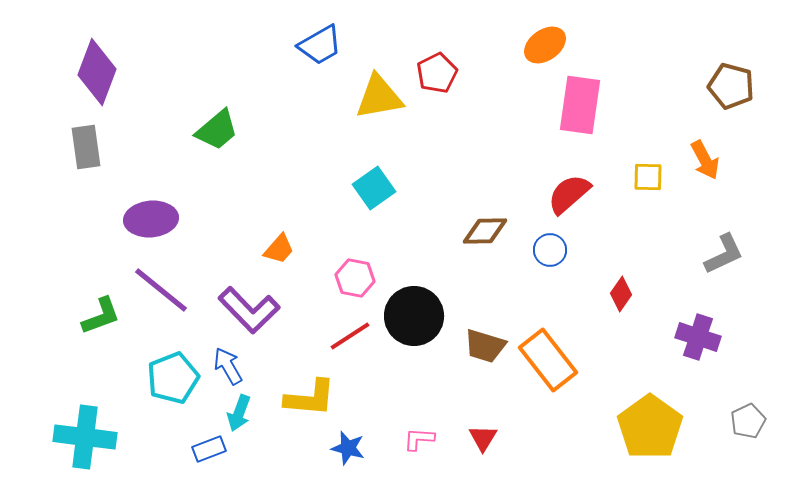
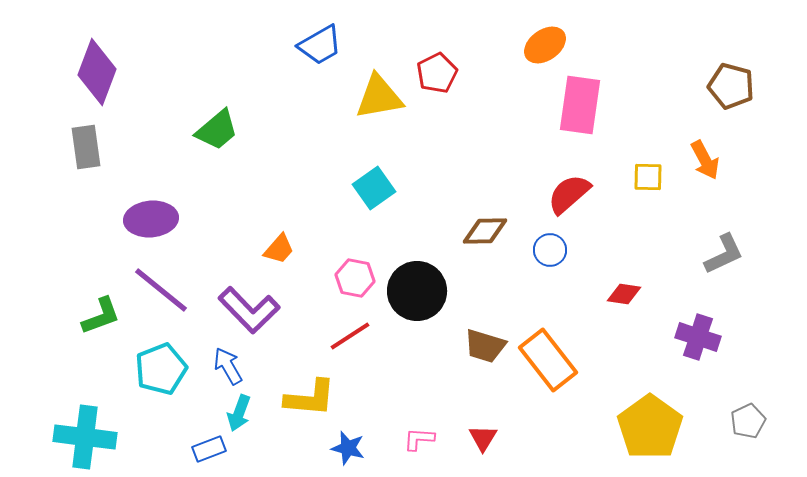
red diamond: moved 3 px right; rotated 64 degrees clockwise
black circle: moved 3 px right, 25 px up
cyan pentagon: moved 12 px left, 9 px up
